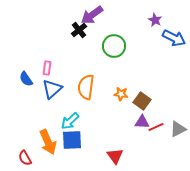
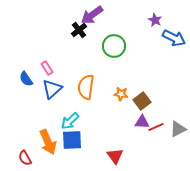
pink rectangle: rotated 40 degrees counterclockwise
brown square: rotated 18 degrees clockwise
